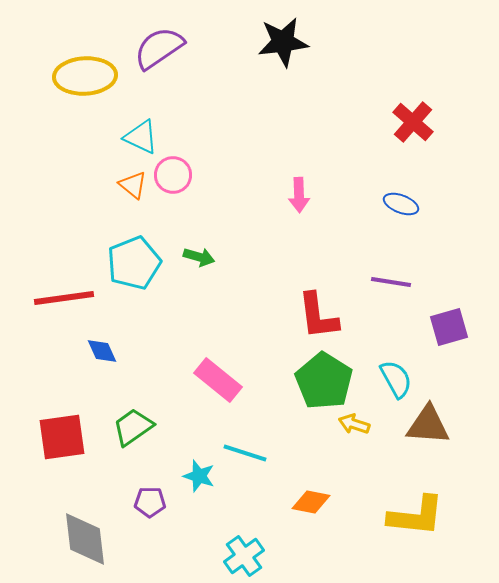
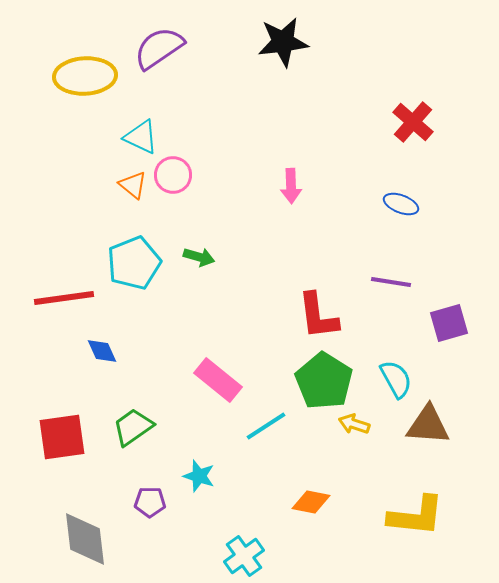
pink arrow: moved 8 px left, 9 px up
purple square: moved 4 px up
cyan line: moved 21 px right, 27 px up; rotated 51 degrees counterclockwise
